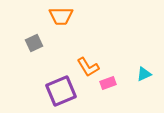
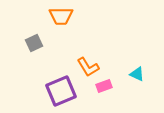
cyan triangle: moved 7 px left; rotated 49 degrees clockwise
pink rectangle: moved 4 px left, 3 px down
